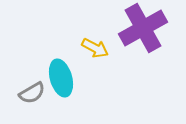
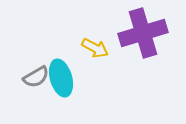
purple cross: moved 5 px down; rotated 12 degrees clockwise
gray semicircle: moved 4 px right, 16 px up
